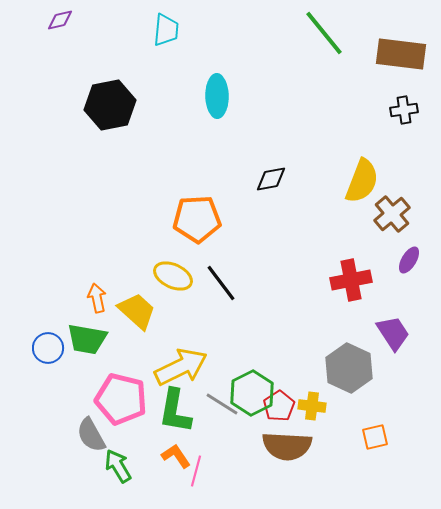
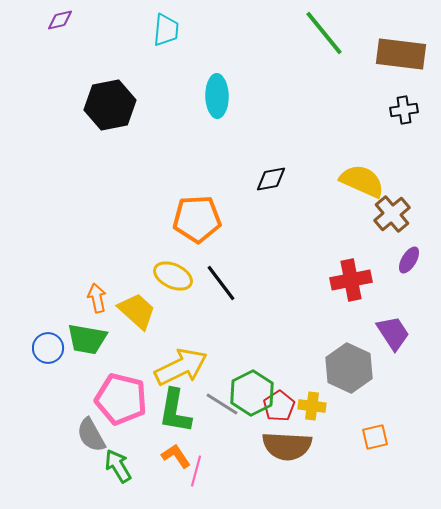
yellow semicircle: rotated 87 degrees counterclockwise
